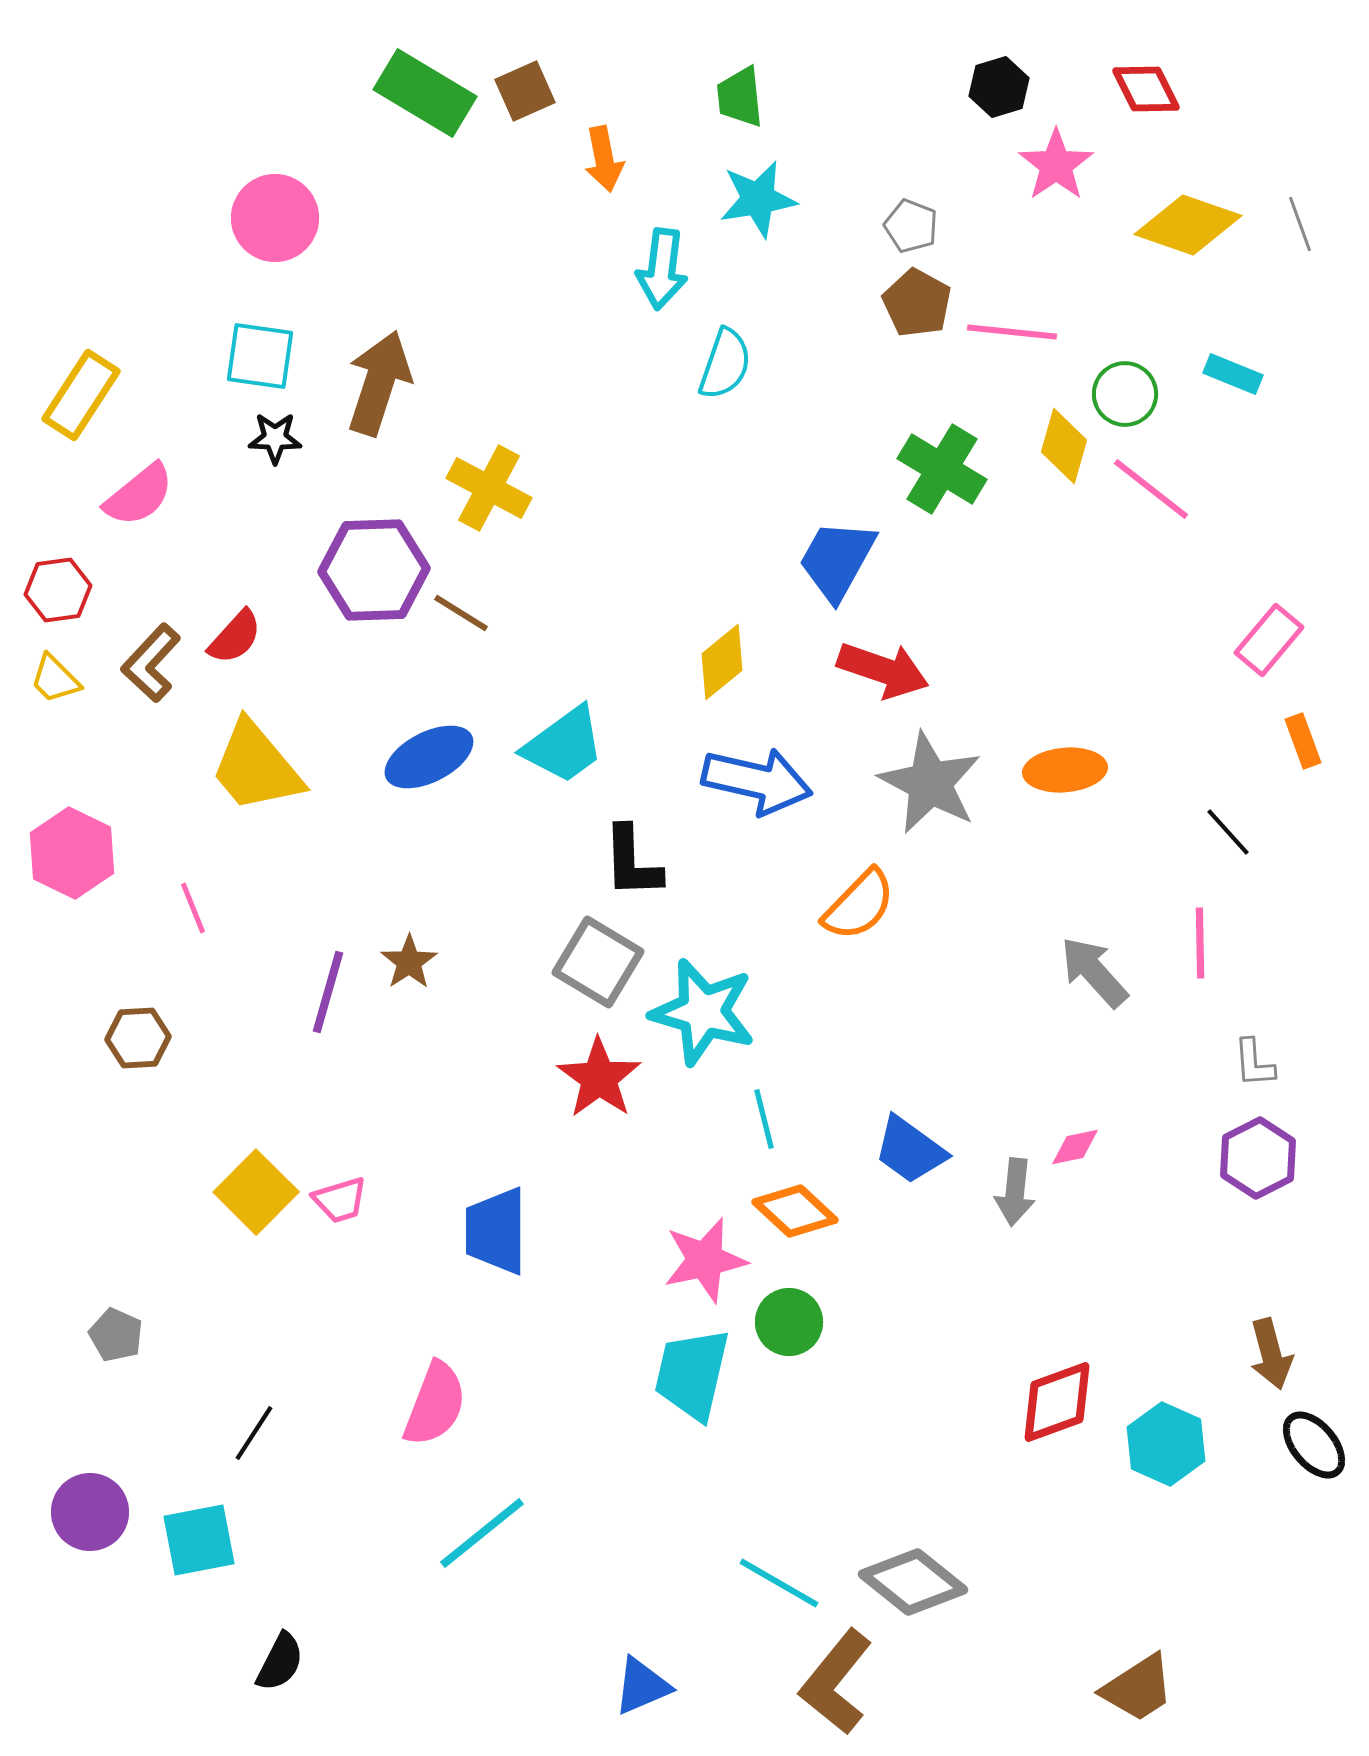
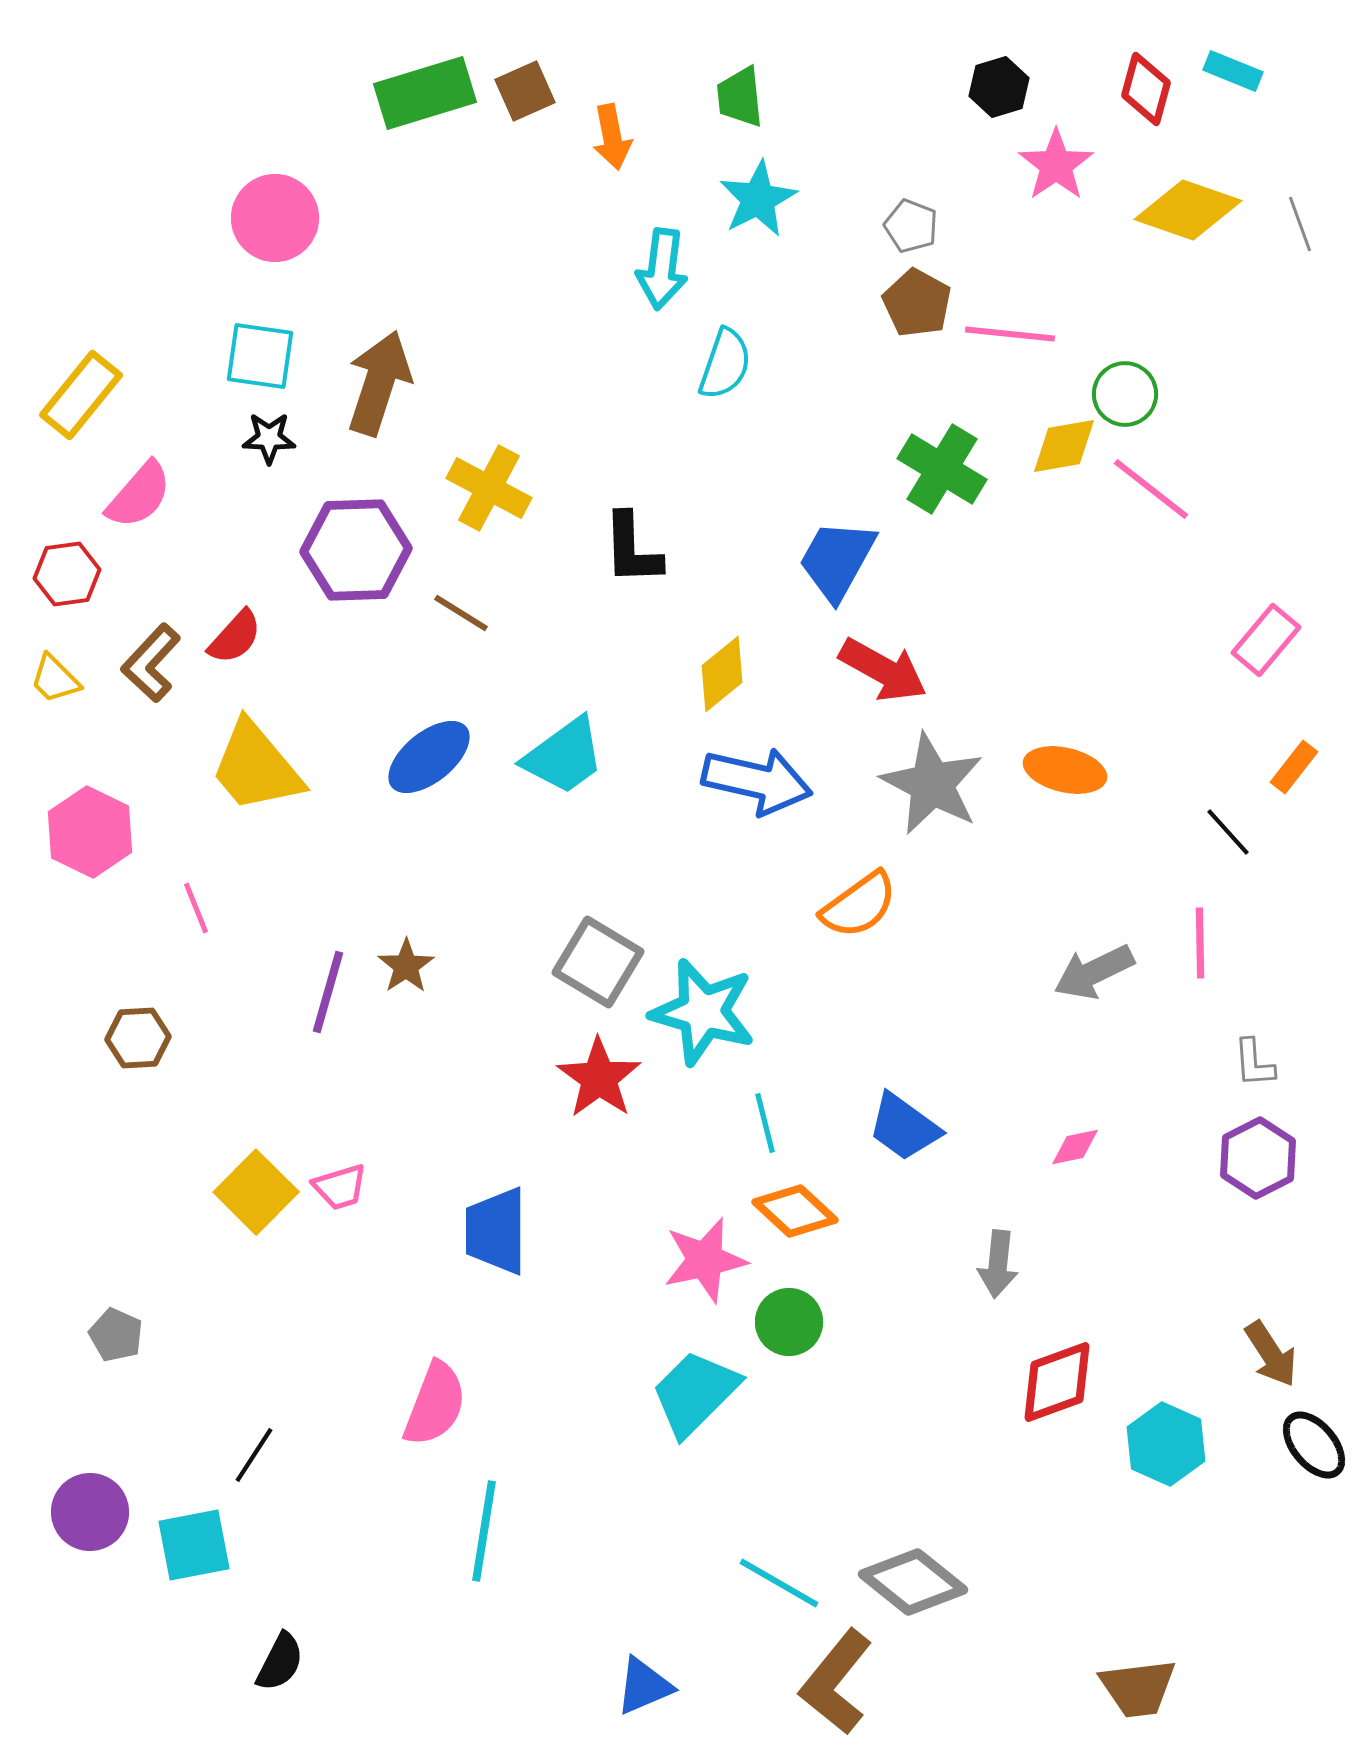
red diamond at (1146, 89): rotated 42 degrees clockwise
green rectangle at (425, 93): rotated 48 degrees counterclockwise
orange arrow at (604, 159): moved 8 px right, 22 px up
cyan star at (758, 199): rotated 18 degrees counterclockwise
yellow diamond at (1188, 225): moved 15 px up
pink line at (1012, 332): moved 2 px left, 2 px down
cyan rectangle at (1233, 374): moved 303 px up
yellow rectangle at (81, 395): rotated 6 degrees clockwise
black star at (275, 438): moved 6 px left
yellow diamond at (1064, 446): rotated 64 degrees clockwise
pink semicircle at (139, 495): rotated 10 degrees counterclockwise
purple hexagon at (374, 570): moved 18 px left, 20 px up
red hexagon at (58, 590): moved 9 px right, 16 px up
pink rectangle at (1269, 640): moved 3 px left
yellow diamond at (722, 662): moved 12 px down
red arrow at (883, 670): rotated 10 degrees clockwise
orange rectangle at (1303, 741): moved 9 px left, 26 px down; rotated 58 degrees clockwise
cyan trapezoid at (564, 745): moved 11 px down
blue ellipse at (429, 757): rotated 12 degrees counterclockwise
orange ellipse at (1065, 770): rotated 18 degrees clockwise
gray star at (930, 783): moved 2 px right, 1 px down
pink hexagon at (72, 853): moved 18 px right, 21 px up
black L-shape at (632, 862): moved 313 px up
orange semicircle at (859, 905): rotated 10 degrees clockwise
pink line at (193, 908): moved 3 px right
brown star at (409, 962): moved 3 px left, 4 px down
gray arrow at (1094, 972): rotated 74 degrees counterclockwise
cyan line at (764, 1119): moved 1 px right, 4 px down
blue trapezoid at (910, 1150): moved 6 px left, 23 px up
gray arrow at (1015, 1192): moved 17 px left, 72 px down
pink trapezoid at (340, 1200): moved 13 px up
brown arrow at (1271, 1354): rotated 18 degrees counterclockwise
cyan trapezoid at (692, 1374): moved 3 px right, 19 px down; rotated 32 degrees clockwise
red diamond at (1057, 1402): moved 20 px up
black line at (254, 1433): moved 22 px down
cyan line at (482, 1533): moved 2 px right, 2 px up; rotated 42 degrees counterclockwise
cyan square at (199, 1540): moved 5 px left, 5 px down
blue triangle at (642, 1686): moved 2 px right
brown trapezoid at (1138, 1688): rotated 26 degrees clockwise
